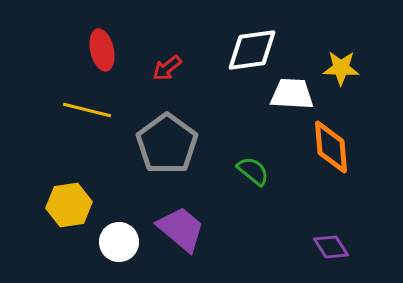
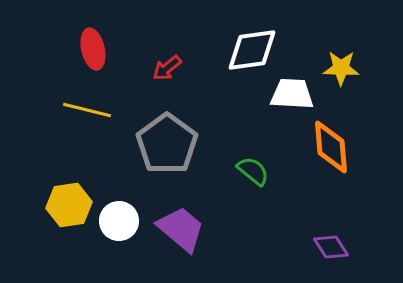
red ellipse: moved 9 px left, 1 px up
white circle: moved 21 px up
